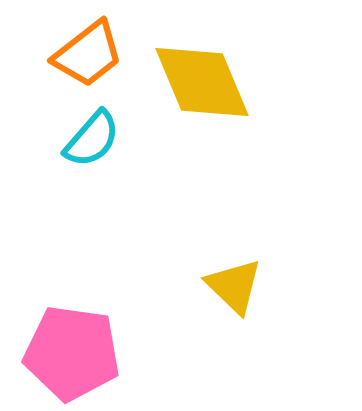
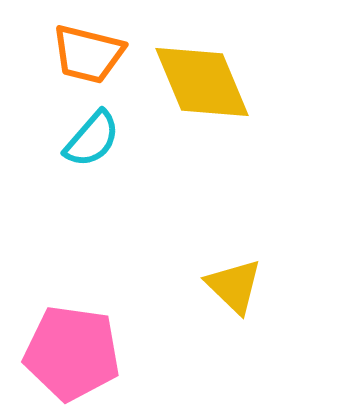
orange trapezoid: rotated 52 degrees clockwise
